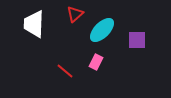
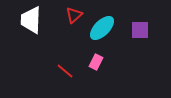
red triangle: moved 1 px left, 1 px down
white trapezoid: moved 3 px left, 4 px up
cyan ellipse: moved 2 px up
purple square: moved 3 px right, 10 px up
